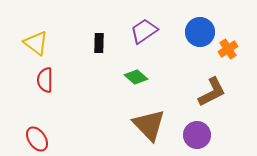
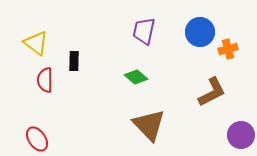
purple trapezoid: rotated 44 degrees counterclockwise
black rectangle: moved 25 px left, 18 px down
orange cross: rotated 18 degrees clockwise
purple circle: moved 44 px right
